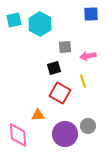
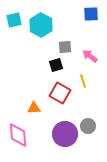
cyan hexagon: moved 1 px right, 1 px down
pink arrow: moved 2 px right; rotated 49 degrees clockwise
black square: moved 2 px right, 3 px up
orange triangle: moved 4 px left, 7 px up
